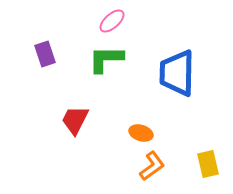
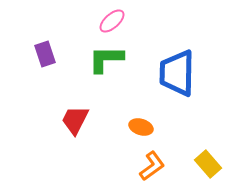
orange ellipse: moved 6 px up
yellow rectangle: rotated 28 degrees counterclockwise
